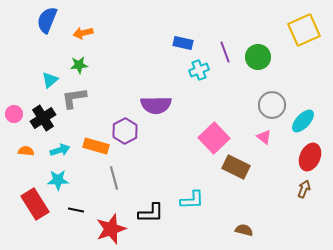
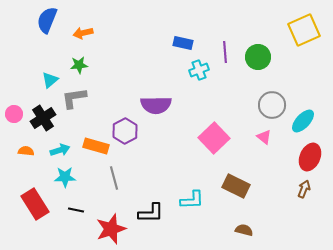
purple line: rotated 15 degrees clockwise
brown rectangle: moved 19 px down
cyan star: moved 7 px right, 3 px up
